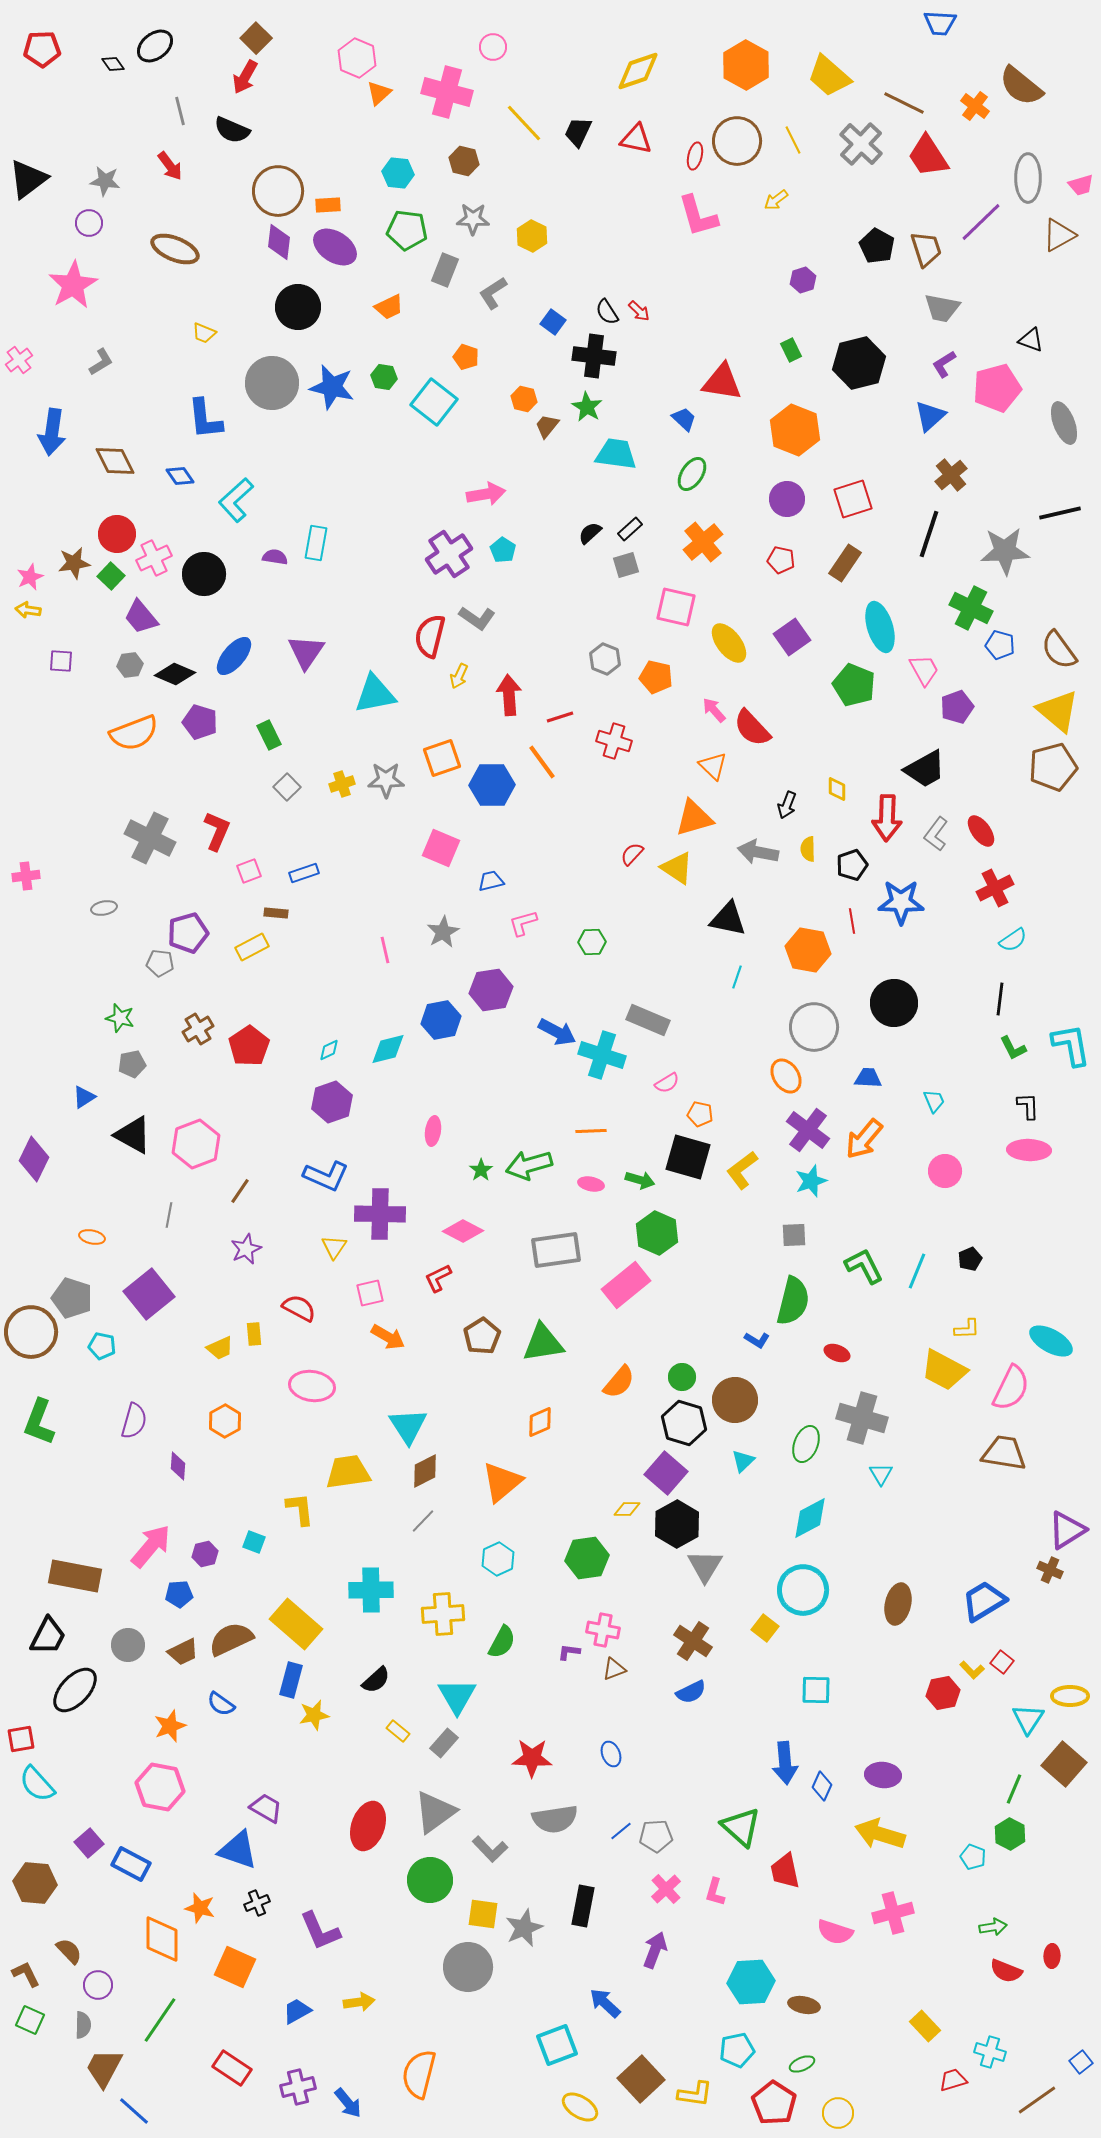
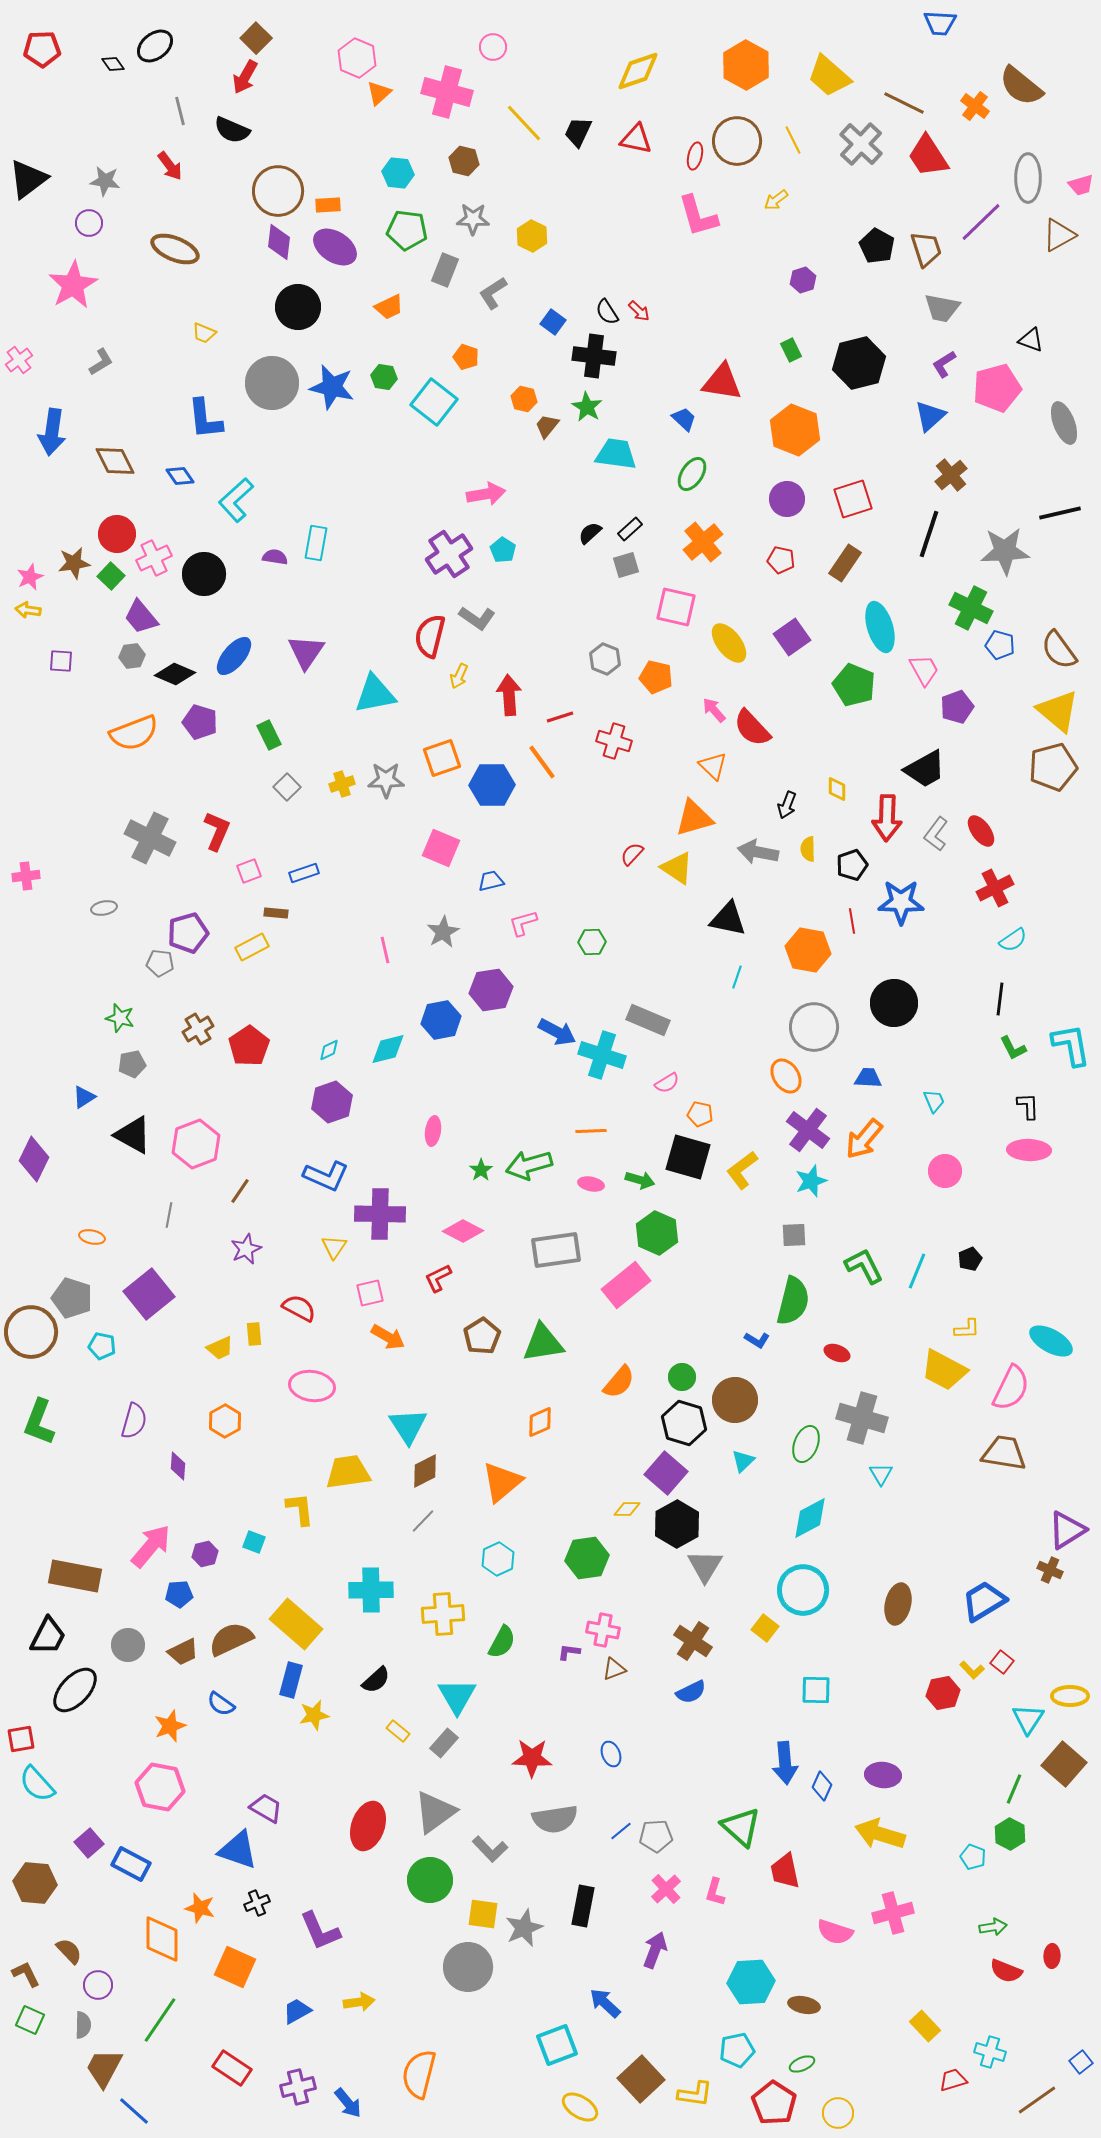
gray hexagon at (130, 665): moved 2 px right, 9 px up
